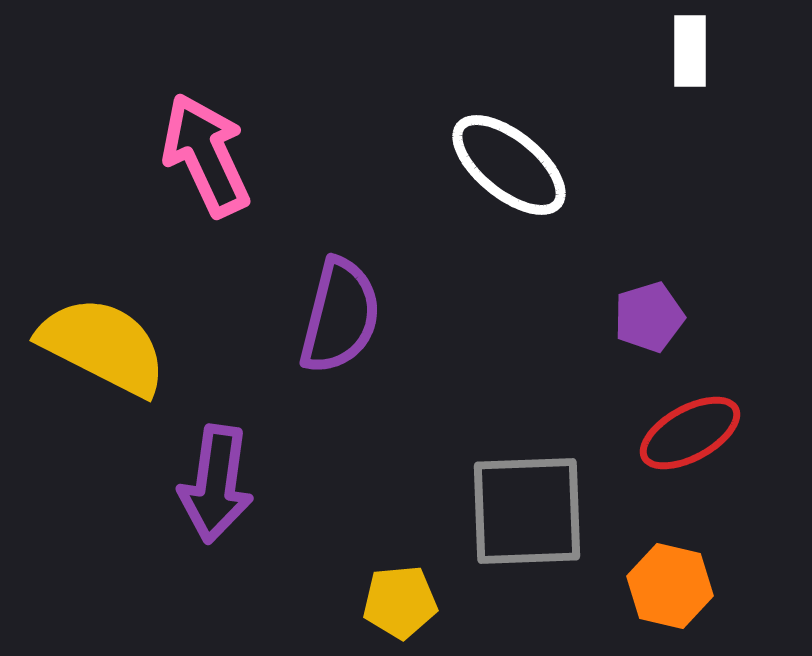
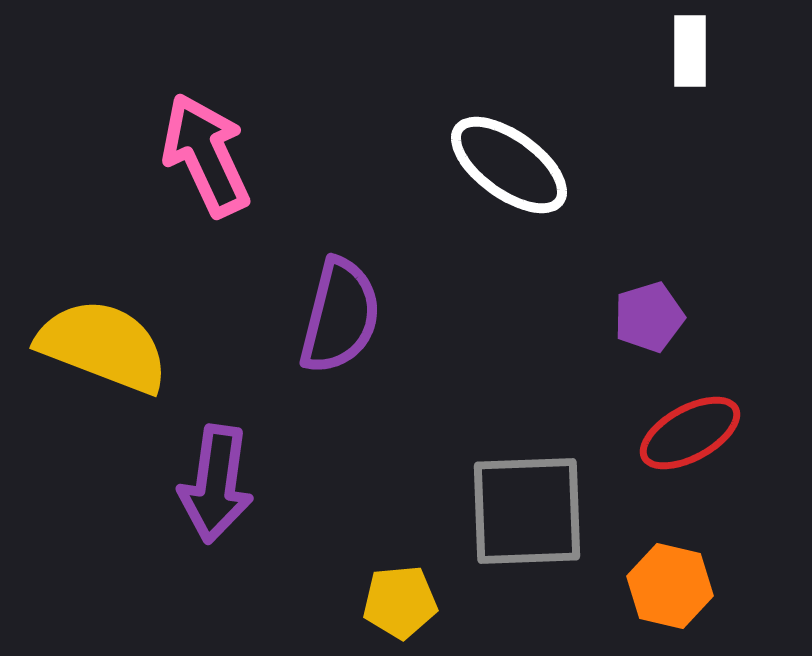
white ellipse: rotated 3 degrees counterclockwise
yellow semicircle: rotated 6 degrees counterclockwise
